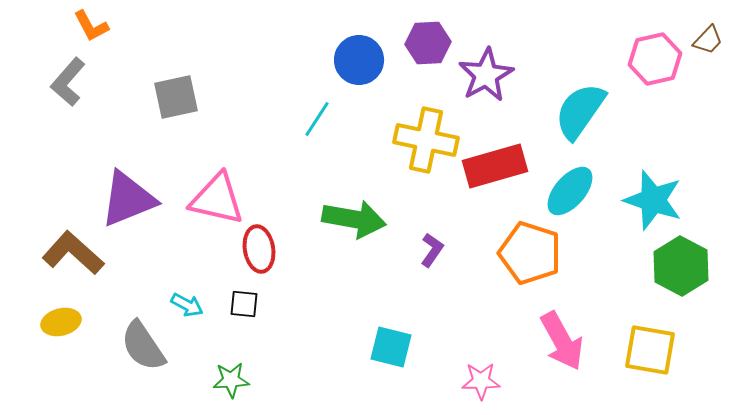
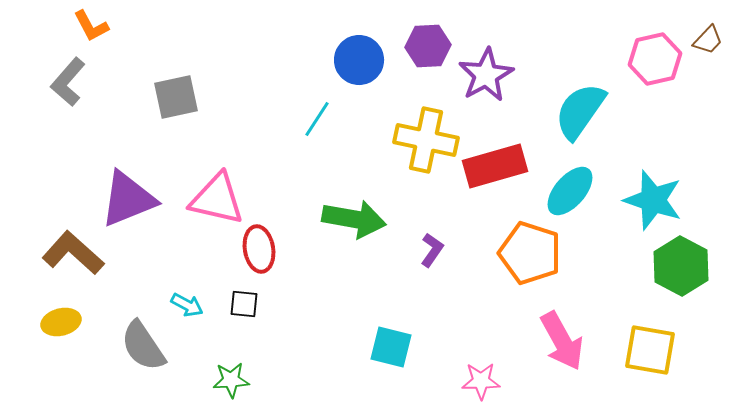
purple hexagon: moved 3 px down
